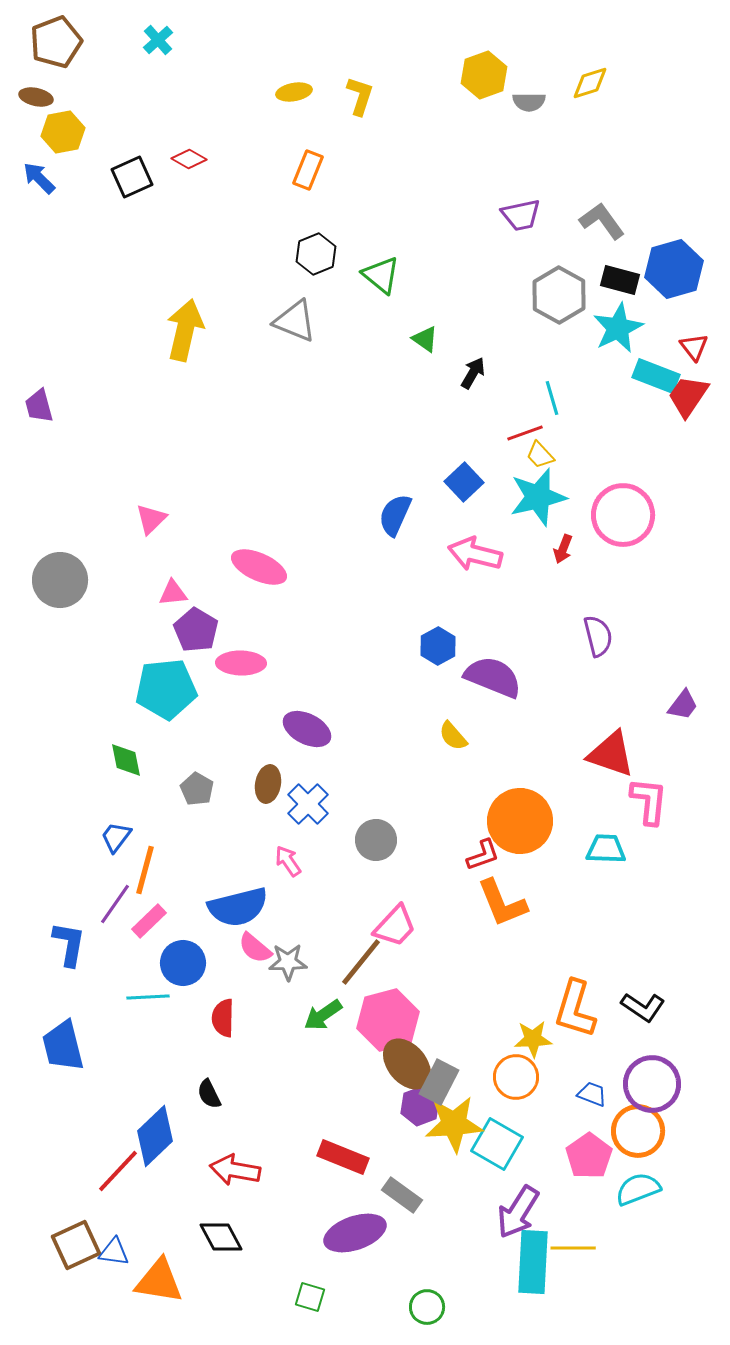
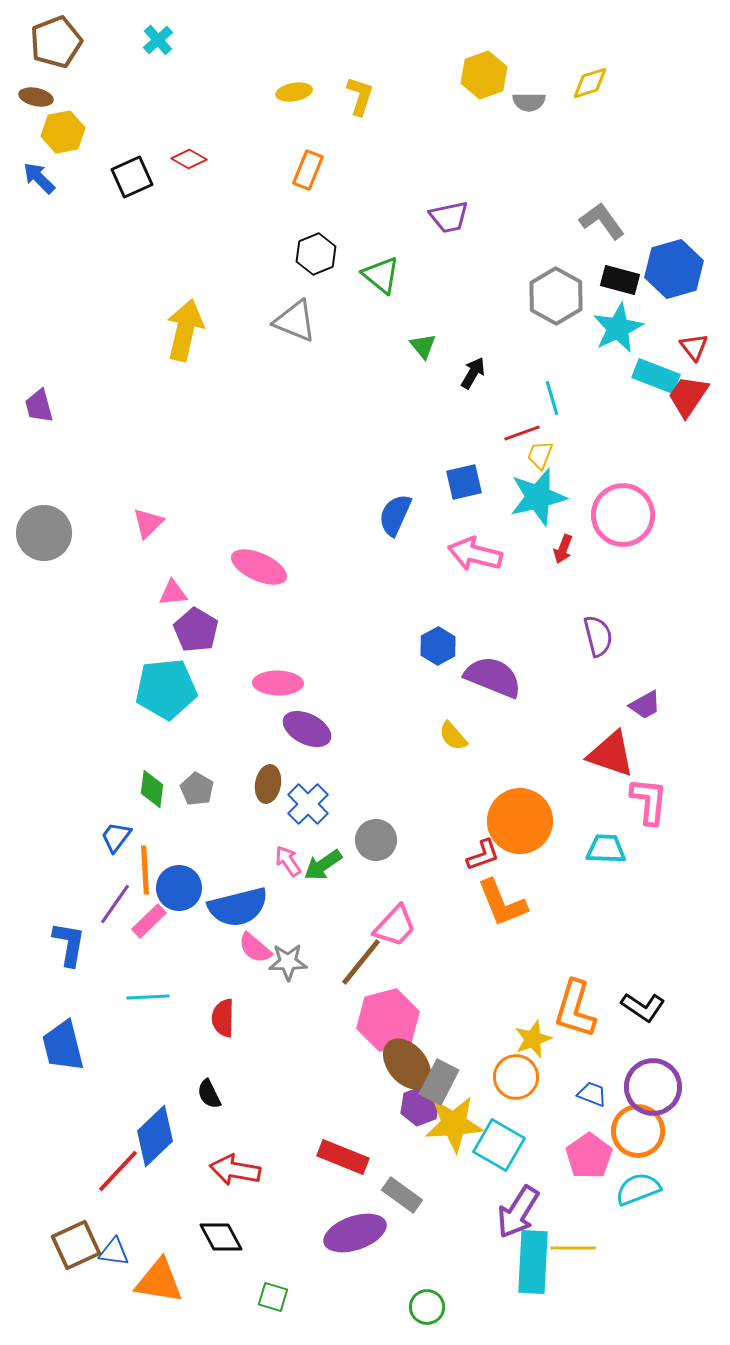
purple trapezoid at (521, 215): moved 72 px left, 2 px down
gray hexagon at (559, 295): moved 3 px left, 1 px down
green triangle at (425, 339): moved 2 px left, 7 px down; rotated 16 degrees clockwise
red line at (525, 433): moved 3 px left
yellow trapezoid at (540, 455): rotated 64 degrees clockwise
blue square at (464, 482): rotated 30 degrees clockwise
pink triangle at (151, 519): moved 3 px left, 4 px down
gray circle at (60, 580): moved 16 px left, 47 px up
pink ellipse at (241, 663): moved 37 px right, 20 px down
purple trapezoid at (683, 705): moved 38 px left; rotated 24 degrees clockwise
green diamond at (126, 760): moved 26 px right, 29 px down; rotated 18 degrees clockwise
orange line at (145, 870): rotated 18 degrees counterclockwise
blue circle at (183, 963): moved 4 px left, 75 px up
green arrow at (323, 1015): moved 150 px up
yellow star at (533, 1039): rotated 18 degrees counterclockwise
purple circle at (652, 1084): moved 1 px right, 3 px down
cyan square at (497, 1144): moved 2 px right, 1 px down
green square at (310, 1297): moved 37 px left
